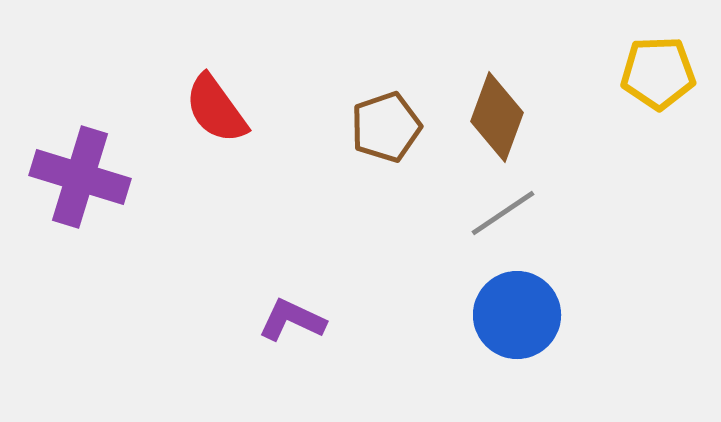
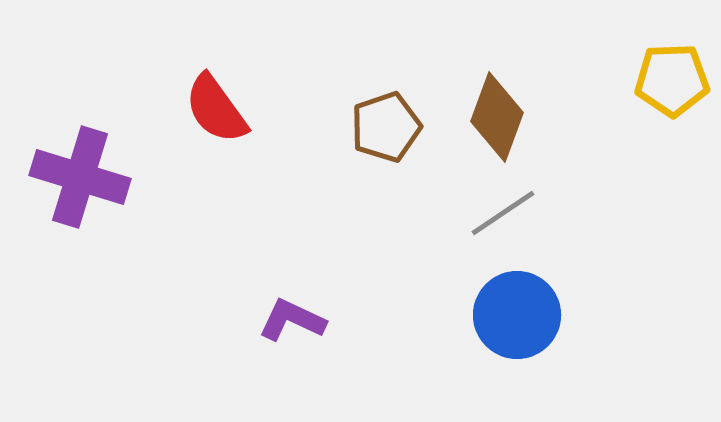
yellow pentagon: moved 14 px right, 7 px down
